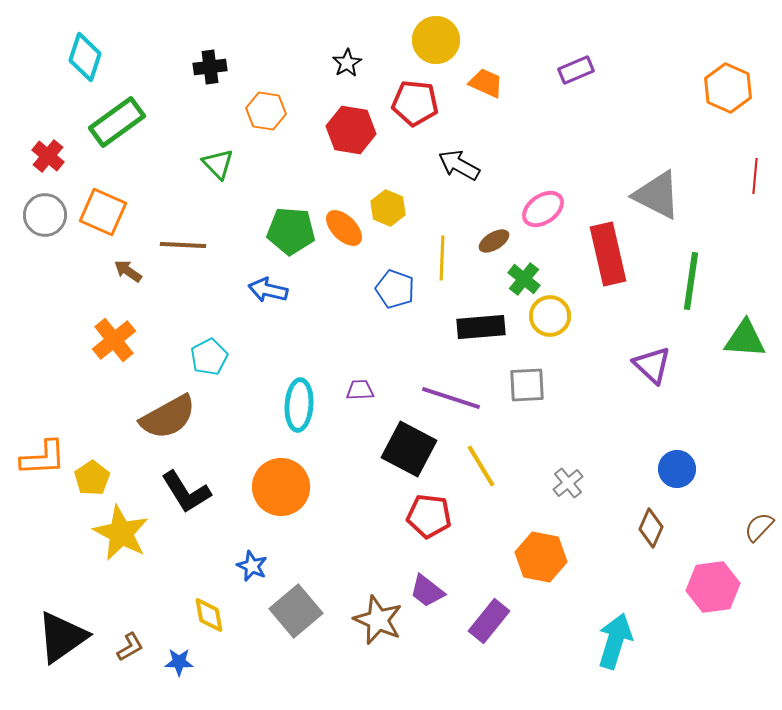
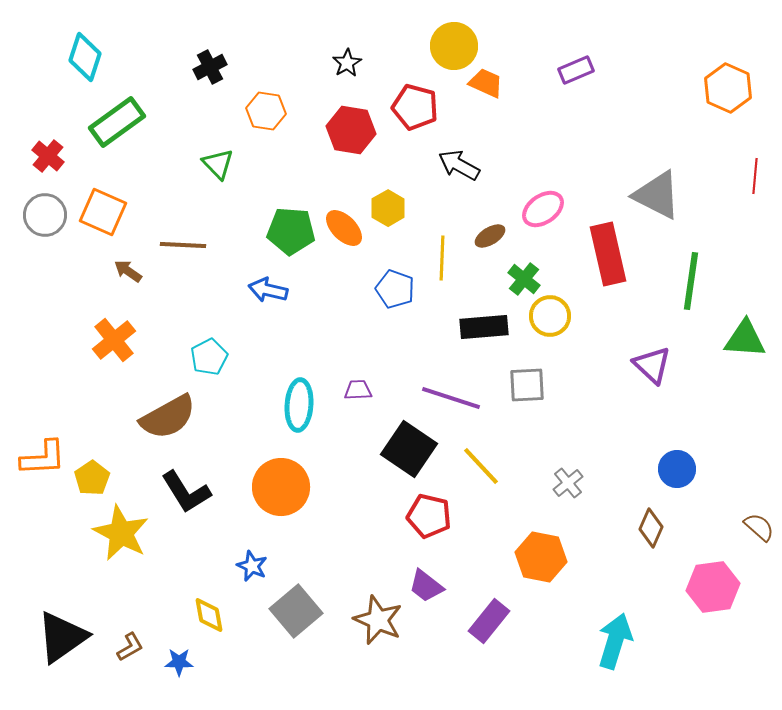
yellow circle at (436, 40): moved 18 px right, 6 px down
black cross at (210, 67): rotated 20 degrees counterclockwise
red pentagon at (415, 103): moved 4 px down; rotated 9 degrees clockwise
yellow hexagon at (388, 208): rotated 8 degrees clockwise
brown ellipse at (494, 241): moved 4 px left, 5 px up
black rectangle at (481, 327): moved 3 px right
purple trapezoid at (360, 390): moved 2 px left
black square at (409, 449): rotated 6 degrees clockwise
yellow line at (481, 466): rotated 12 degrees counterclockwise
red pentagon at (429, 516): rotated 6 degrees clockwise
brown semicircle at (759, 527): rotated 88 degrees clockwise
purple trapezoid at (427, 591): moved 1 px left, 5 px up
